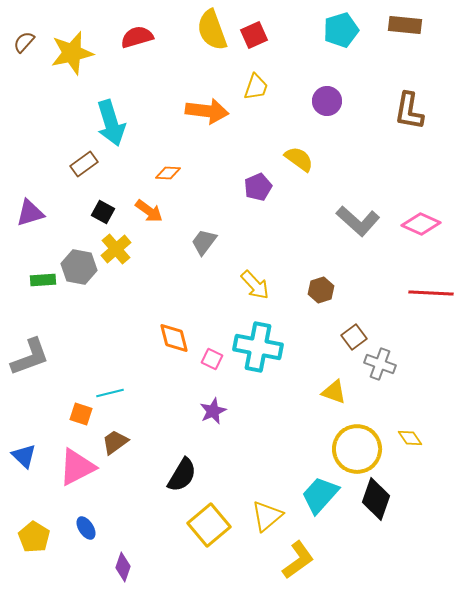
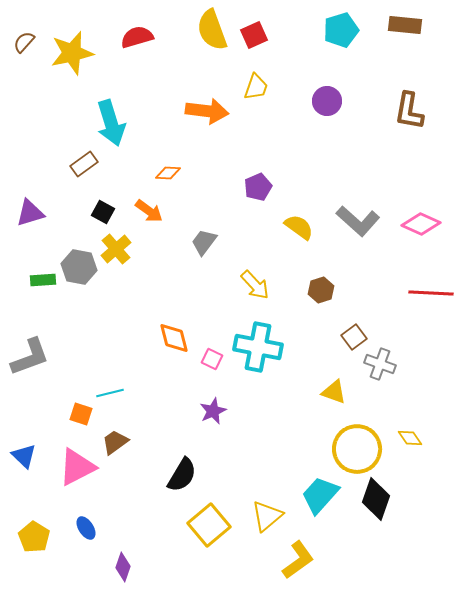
yellow semicircle at (299, 159): moved 68 px down
